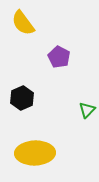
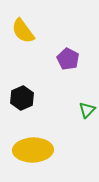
yellow semicircle: moved 8 px down
purple pentagon: moved 9 px right, 2 px down
yellow ellipse: moved 2 px left, 3 px up
